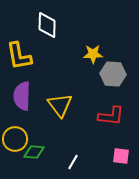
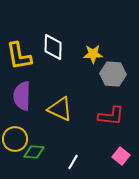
white diamond: moved 6 px right, 22 px down
yellow triangle: moved 4 px down; rotated 28 degrees counterclockwise
pink square: rotated 30 degrees clockwise
